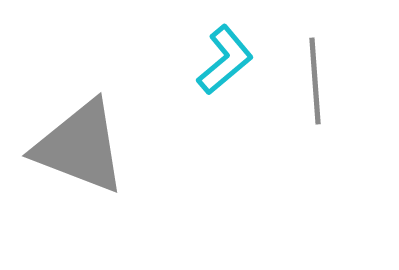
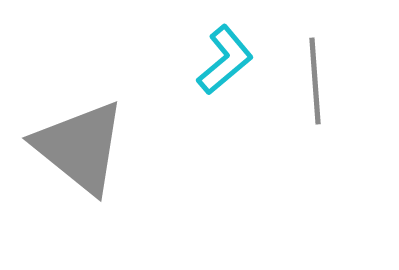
gray triangle: rotated 18 degrees clockwise
